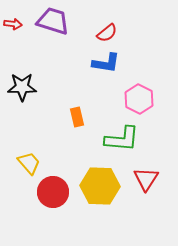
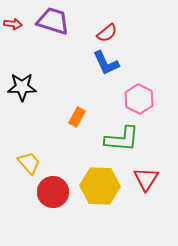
blue L-shape: rotated 56 degrees clockwise
orange rectangle: rotated 42 degrees clockwise
